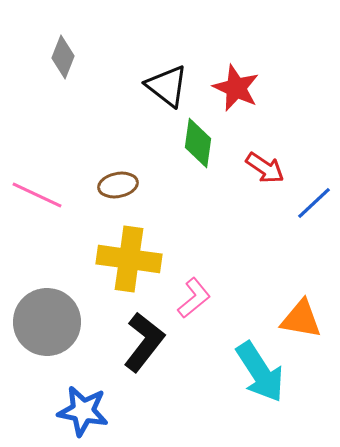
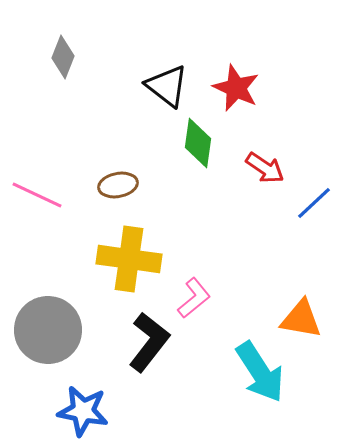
gray circle: moved 1 px right, 8 px down
black L-shape: moved 5 px right
